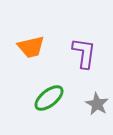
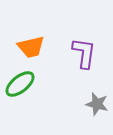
green ellipse: moved 29 px left, 14 px up
gray star: rotated 15 degrees counterclockwise
